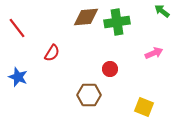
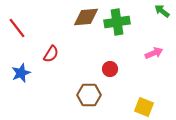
red semicircle: moved 1 px left, 1 px down
blue star: moved 3 px right, 4 px up; rotated 30 degrees clockwise
